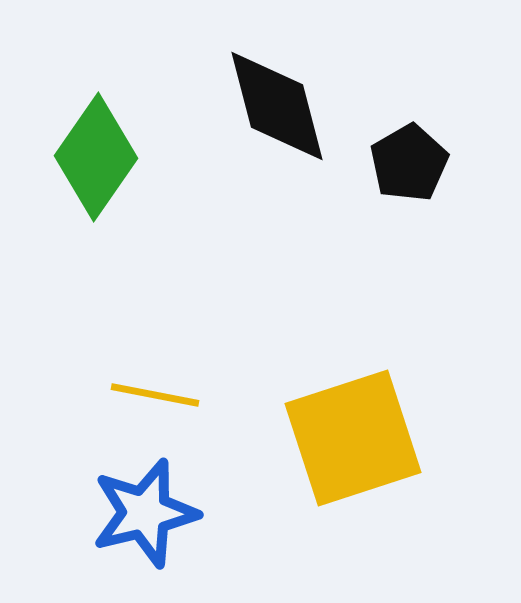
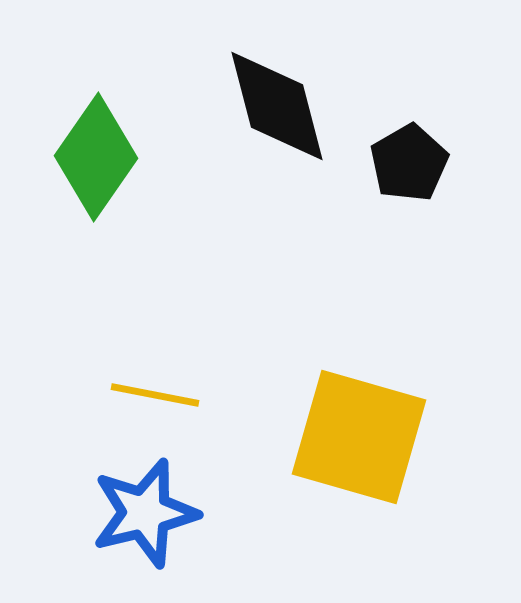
yellow square: moved 6 px right, 1 px up; rotated 34 degrees clockwise
